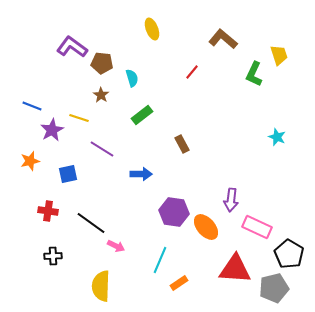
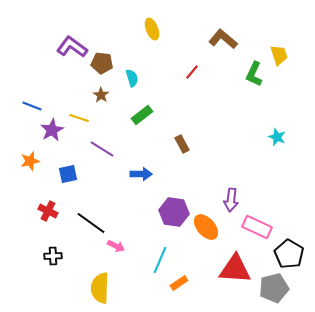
red cross: rotated 18 degrees clockwise
yellow semicircle: moved 1 px left, 2 px down
